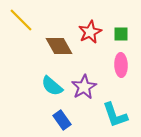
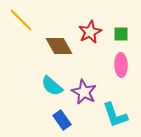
purple star: moved 5 px down; rotated 15 degrees counterclockwise
